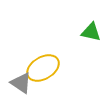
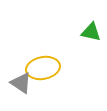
yellow ellipse: rotated 20 degrees clockwise
